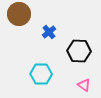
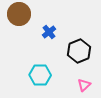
black hexagon: rotated 25 degrees counterclockwise
cyan hexagon: moved 1 px left, 1 px down
pink triangle: rotated 40 degrees clockwise
